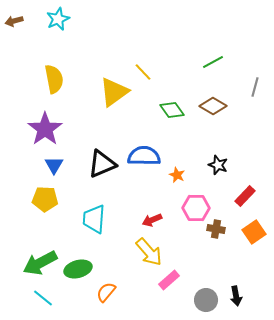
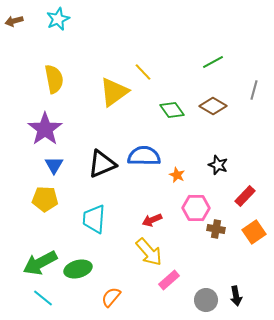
gray line: moved 1 px left, 3 px down
orange semicircle: moved 5 px right, 5 px down
